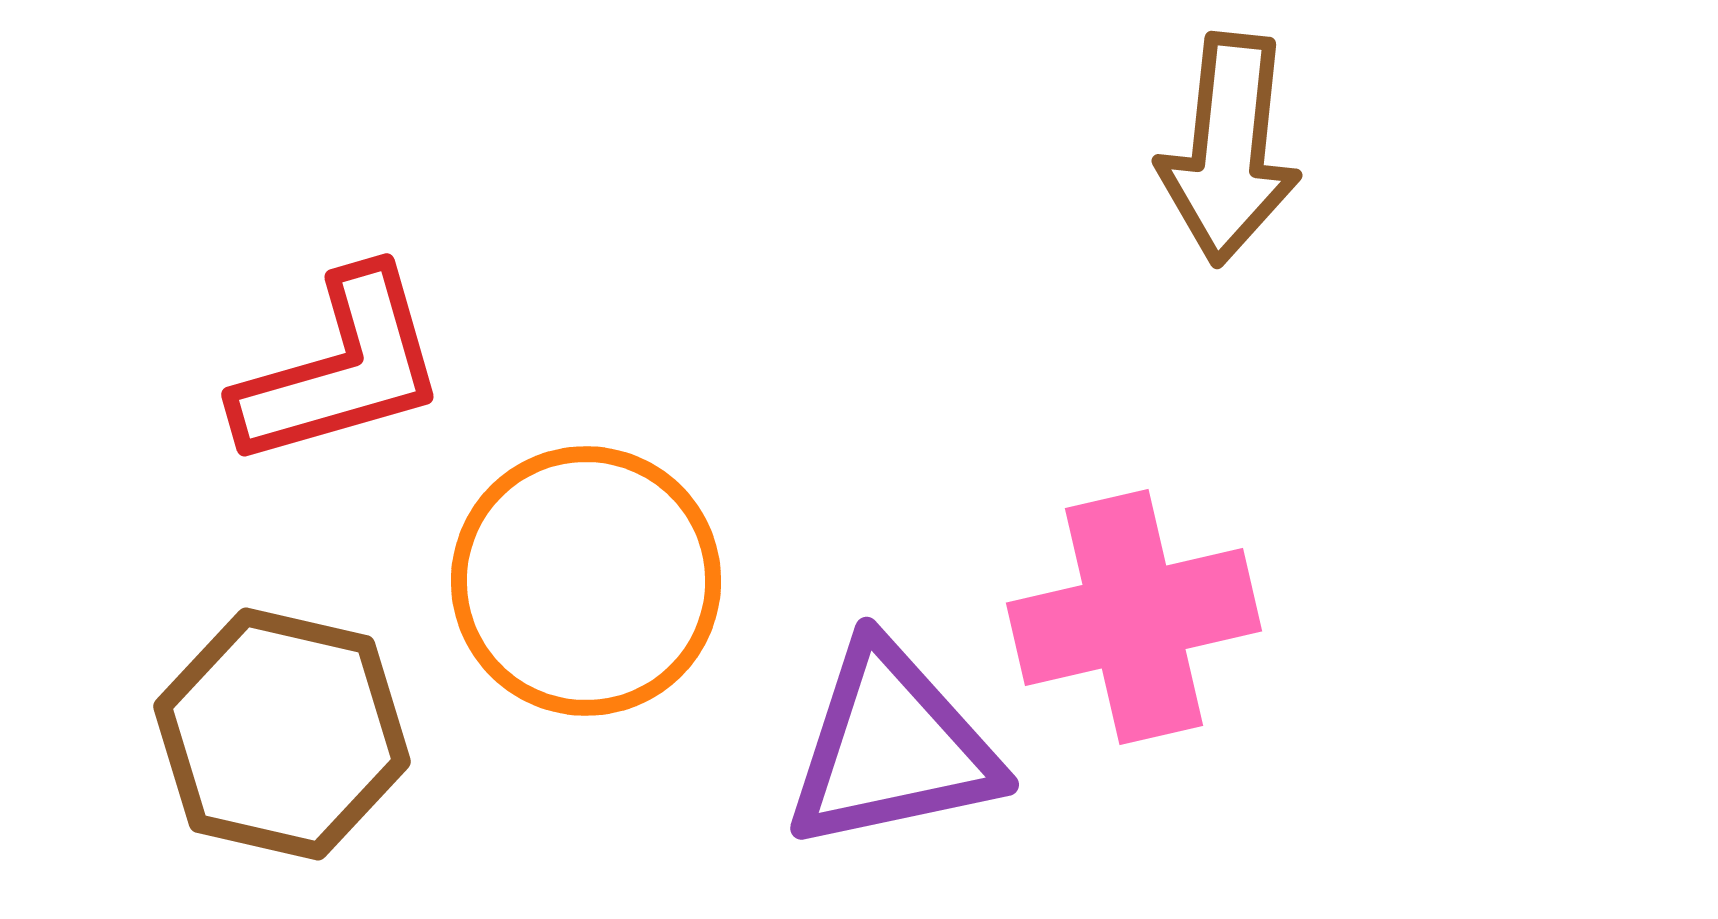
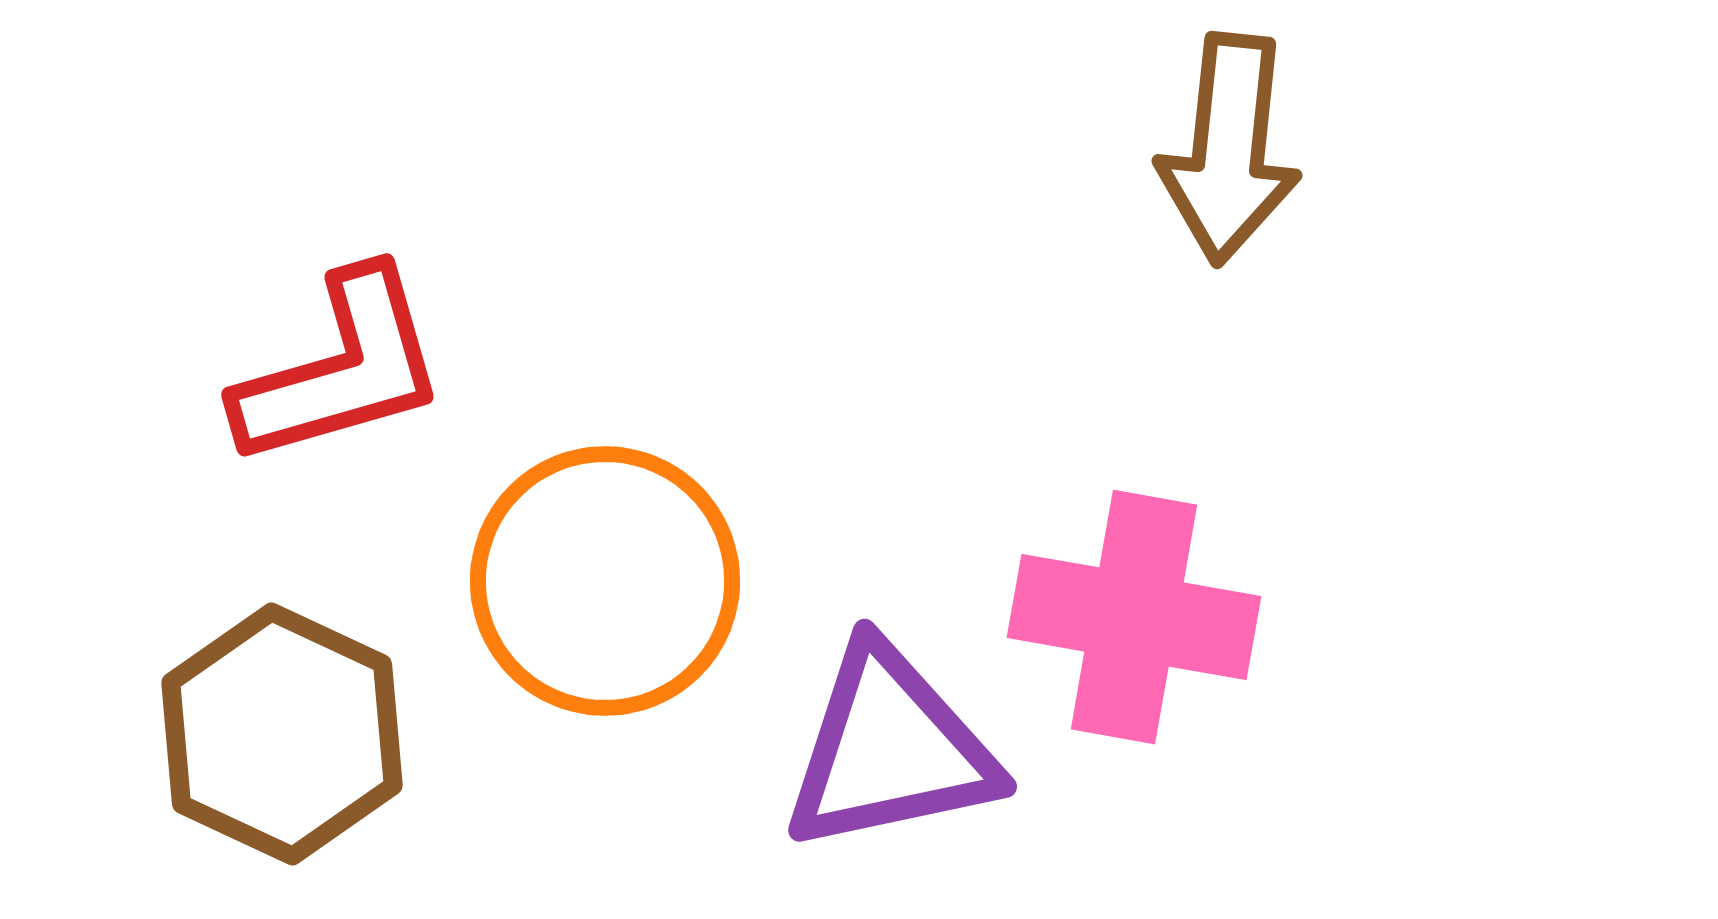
orange circle: moved 19 px right
pink cross: rotated 23 degrees clockwise
brown hexagon: rotated 12 degrees clockwise
purple triangle: moved 2 px left, 2 px down
